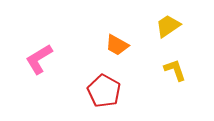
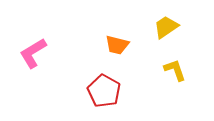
yellow trapezoid: moved 2 px left, 1 px down
orange trapezoid: rotated 15 degrees counterclockwise
pink L-shape: moved 6 px left, 6 px up
